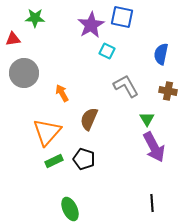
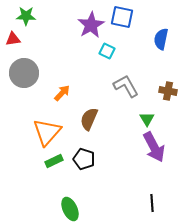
green star: moved 9 px left, 2 px up
blue semicircle: moved 15 px up
orange arrow: rotated 72 degrees clockwise
